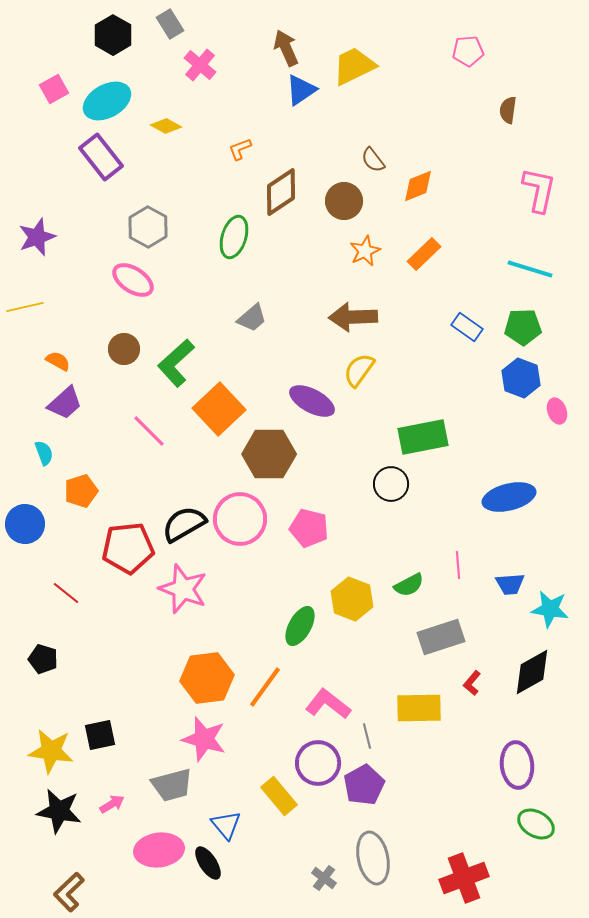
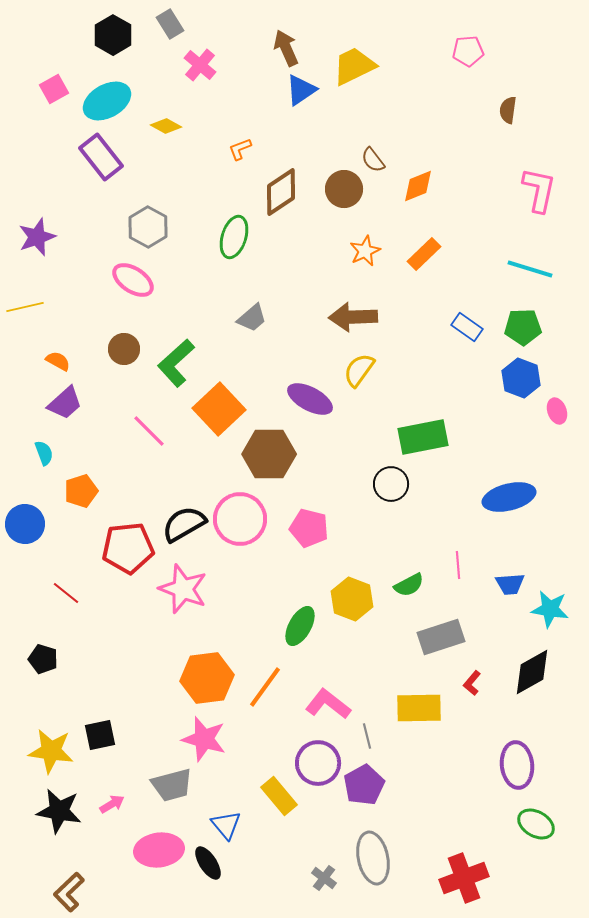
brown circle at (344, 201): moved 12 px up
purple ellipse at (312, 401): moved 2 px left, 2 px up
